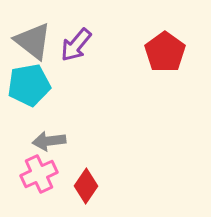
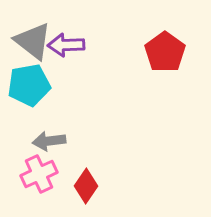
purple arrow: moved 10 px left; rotated 48 degrees clockwise
